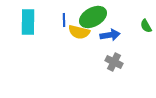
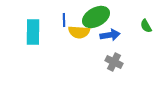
green ellipse: moved 3 px right
cyan rectangle: moved 5 px right, 10 px down
yellow semicircle: rotated 10 degrees counterclockwise
